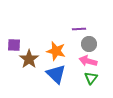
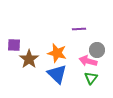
gray circle: moved 8 px right, 6 px down
orange star: moved 1 px right, 2 px down
blue triangle: moved 1 px right
